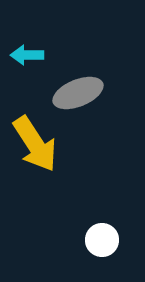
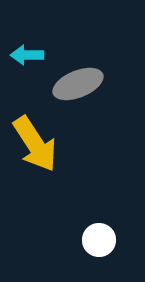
gray ellipse: moved 9 px up
white circle: moved 3 px left
